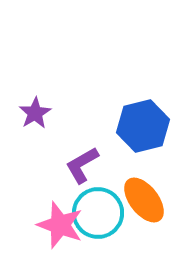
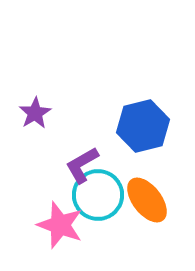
orange ellipse: moved 3 px right
cyan circle: moved 18 px up
